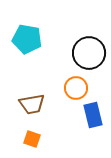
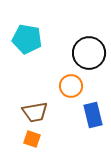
orange circle: moved 5 px left, 2 px up
brown trapezoid: moved 3 px right, 8 px down
